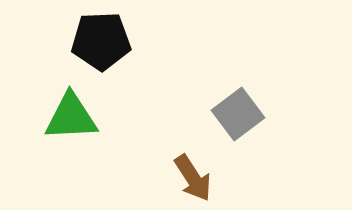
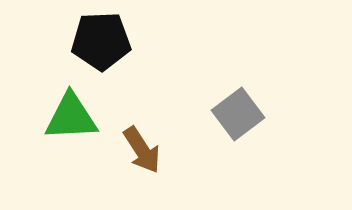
brown arrow: moved 51 px left, 28 px up
